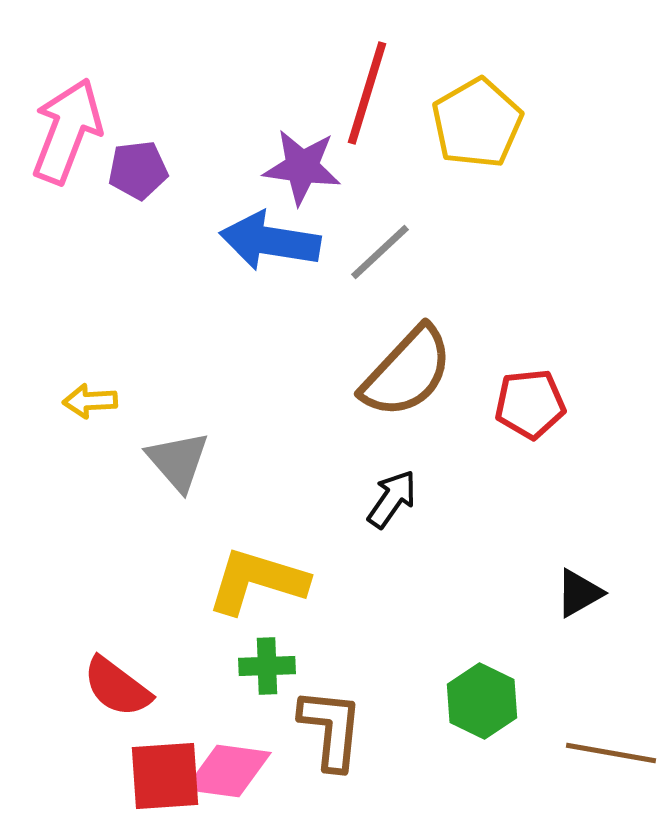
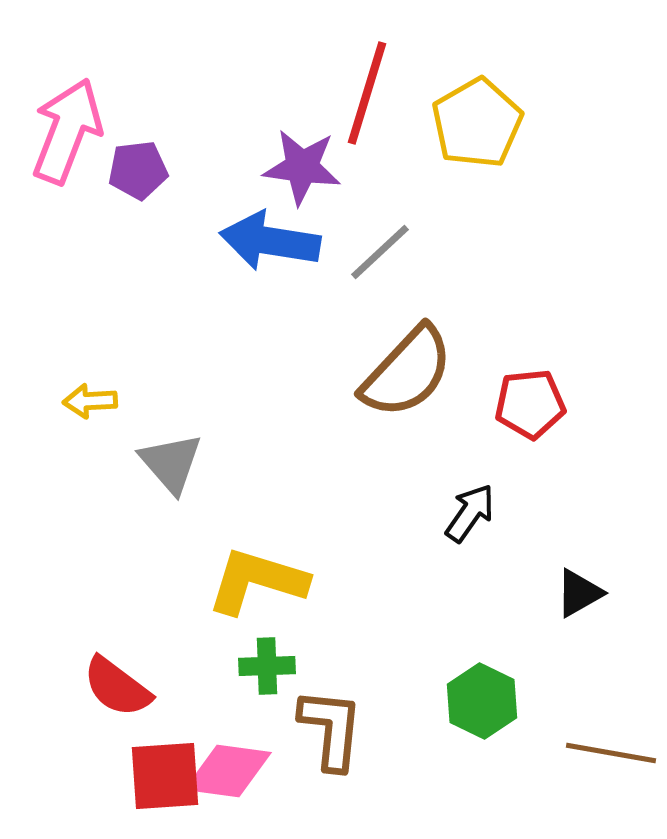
gray triangle: moved 7 px left, 2 px down
black arrow: moved 78 px right, 14 px down
